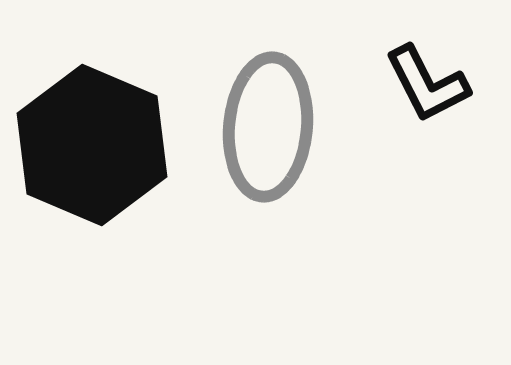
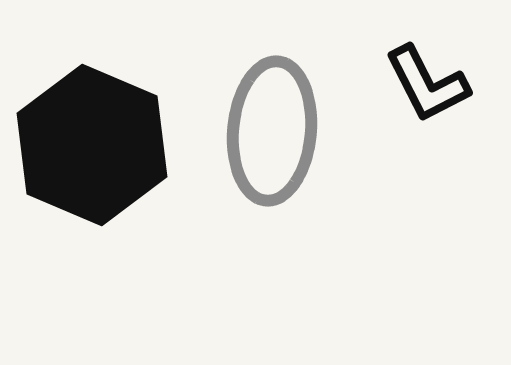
gray ellipse: moved 4 px right, 4 px down
